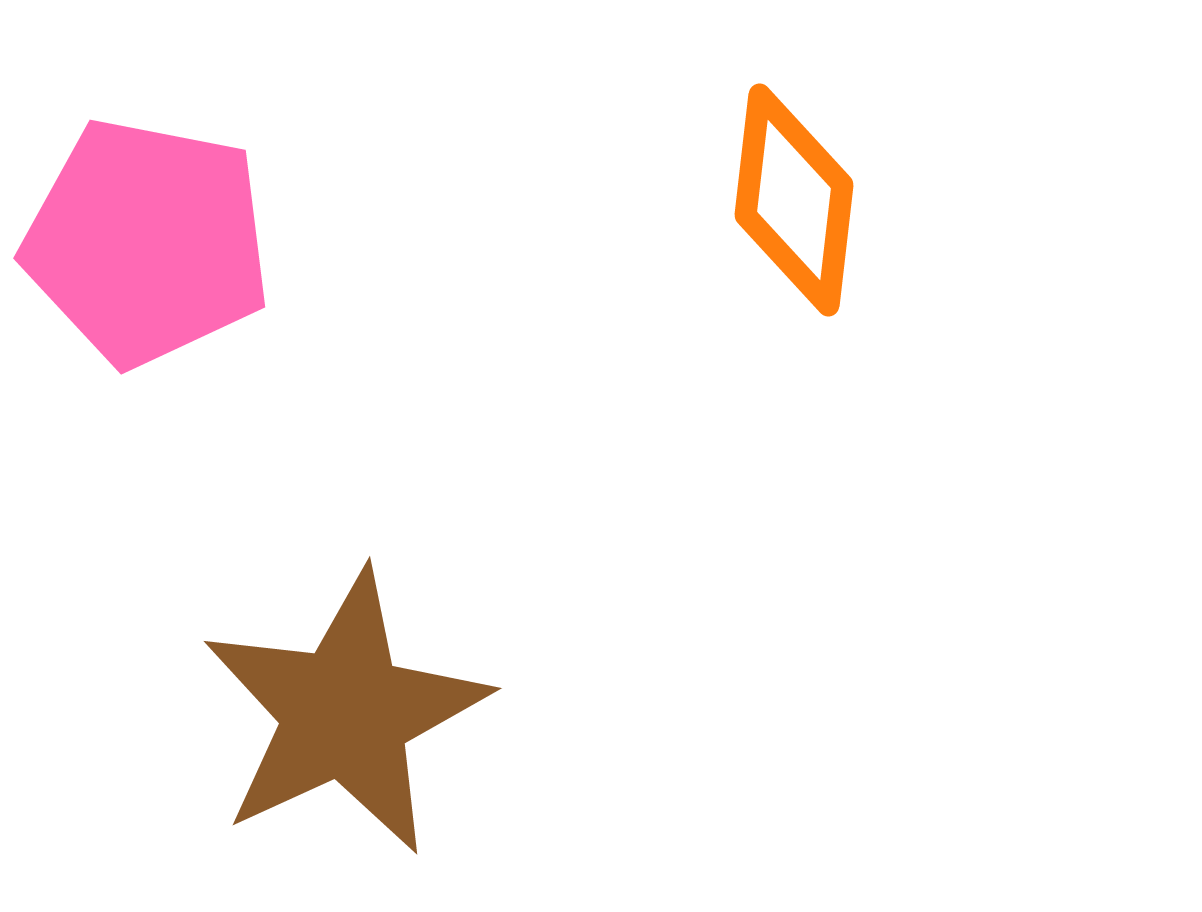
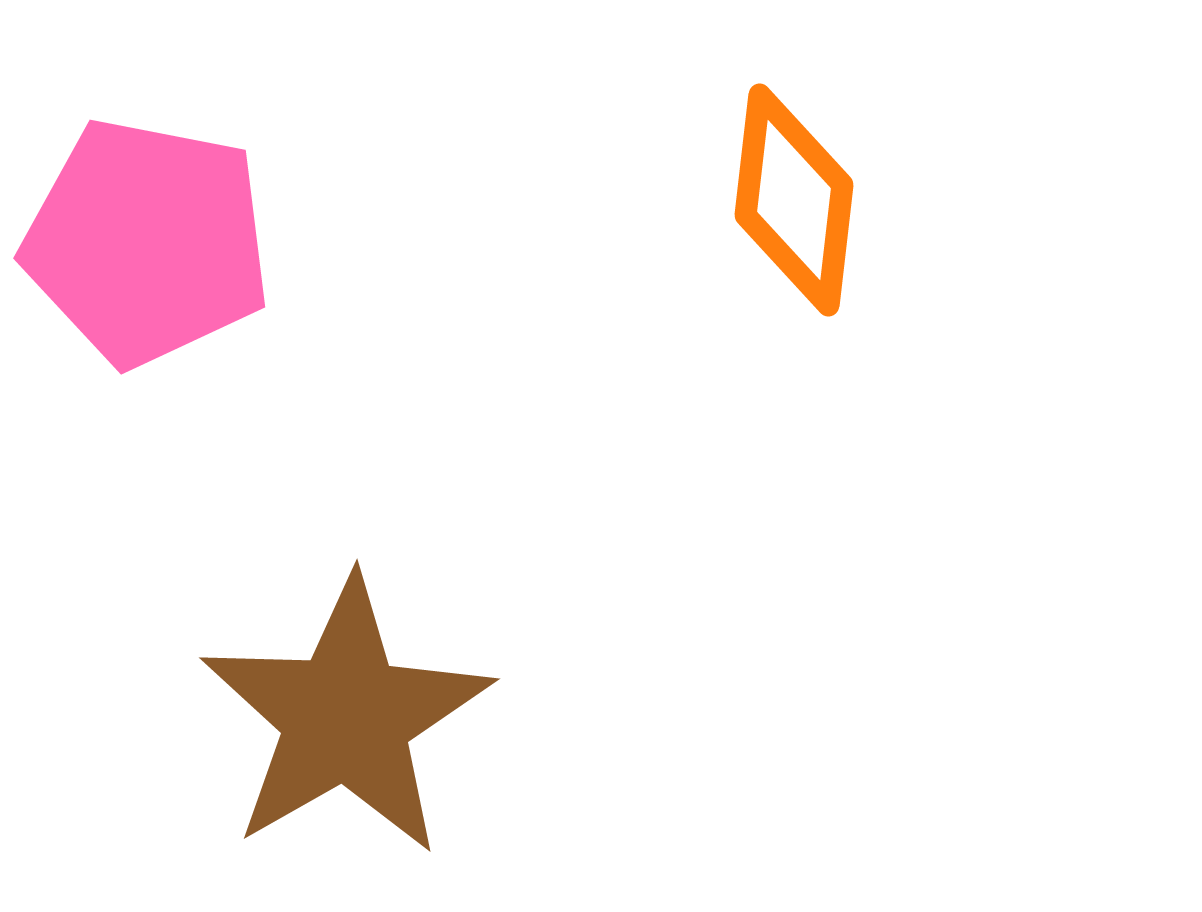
brown star: moved 1 px right, 4 px down; rotated 5 degrees counterclockwise
